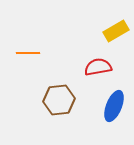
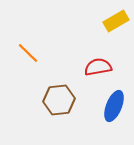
yellow rectangle: moved 10 px up
orange line: rotated 45 degrees clockwise
